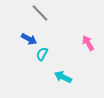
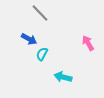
cyan arrow: rotated 12 degrees counterclockwise
